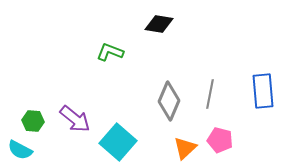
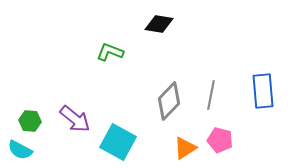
gray line: moved 1 px right, 1 px down
gray diamond: rotated 21 degrees clockwise
green hexagon: moved 3 px left
cyan square: rotated 12 degrees counterclockwise
orange triangle: rotated 10 degrees clockwise
